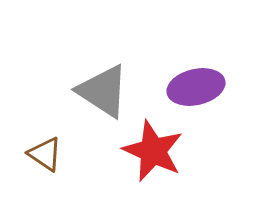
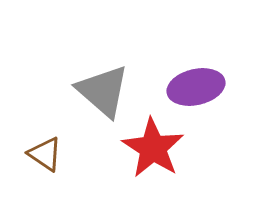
gray triangle: rotated 8 degrees clockwise
red star: moved 3 px up; rotated 8 degrees clockwise
